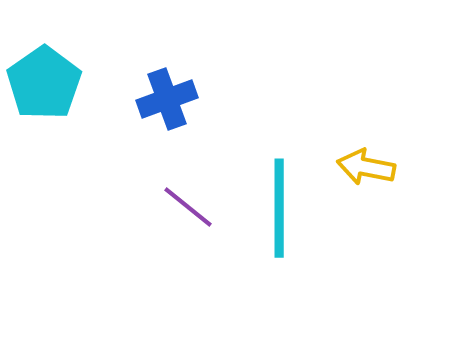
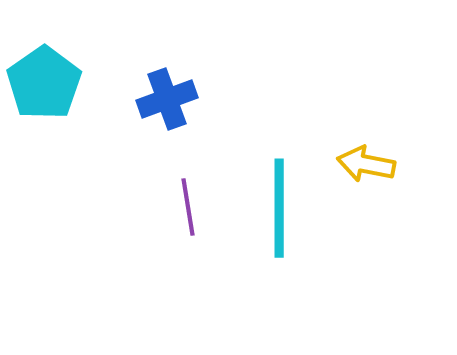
yellow arrow: moved 3 px up
purple line: rotated 42 degrees clockwise
